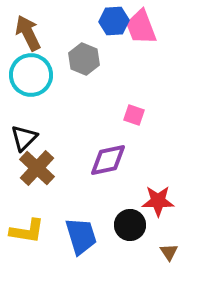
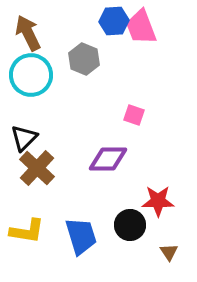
purple diamond: moved 1 px up; rotated 12 degrees clockwise
